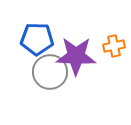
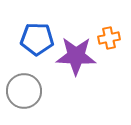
orange cross: moved 5 px left, 8 px up
gray circle: moved 26 px left, 19 px down
